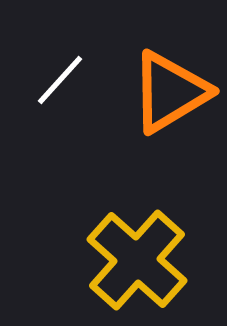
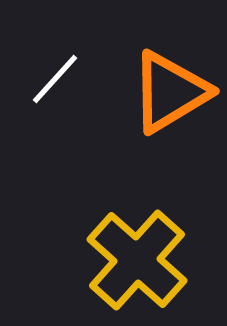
white line: moved 5 px left, 1 px up
